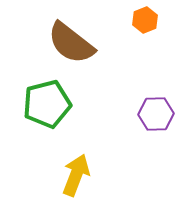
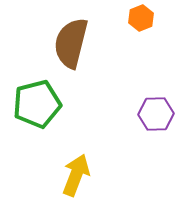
orange hexagon: moved 4 px left, 2 px up
brown semicircle: rotated 66 degrees clockwise
green pentagon: moved 10 px left
